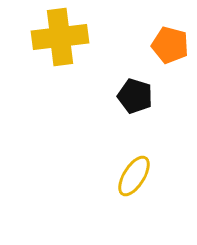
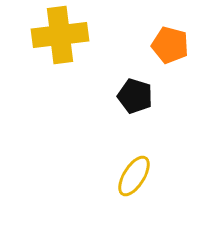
yellow cross: moved 2 px up
